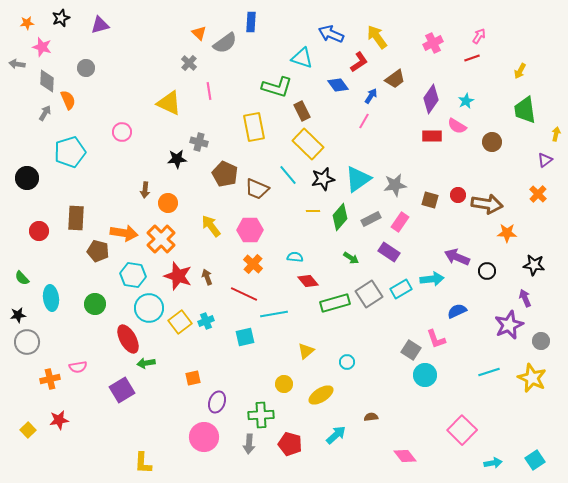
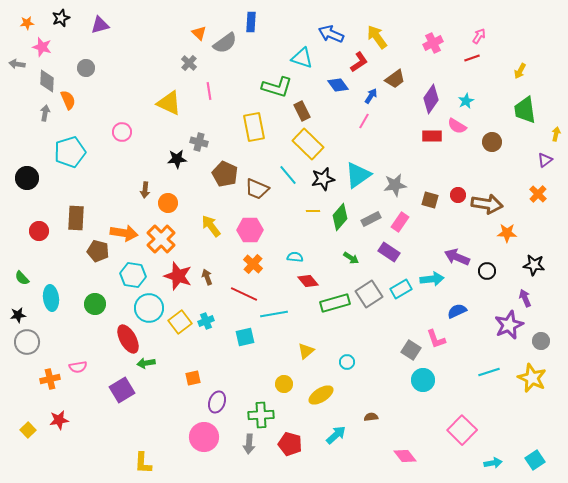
gray arrow at (45, 113): rotated 21 degrees counterclockwise
cyan triangle at (358, 179): moved 4 px up
cyan circle at (425, 375): moved 2 px left, 5 px down
